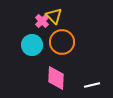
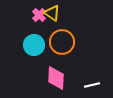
yellow triangle: moved 2 px left, 3 px up; rotated 12 degrees counterclockwise
pink cross: moved 3 px left, 6 px up
cyan circle: moved 2 px right
